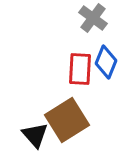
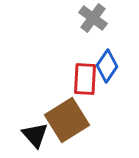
blue diamond: moved 1 px right, 4 px down; rotated 12 degrees clockwise
red rectangle: moved 5 px right, 10 px down
